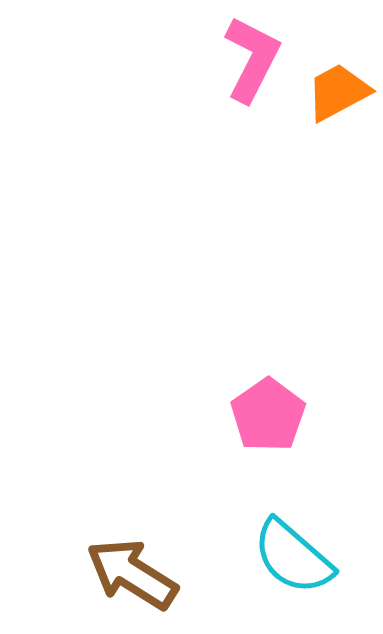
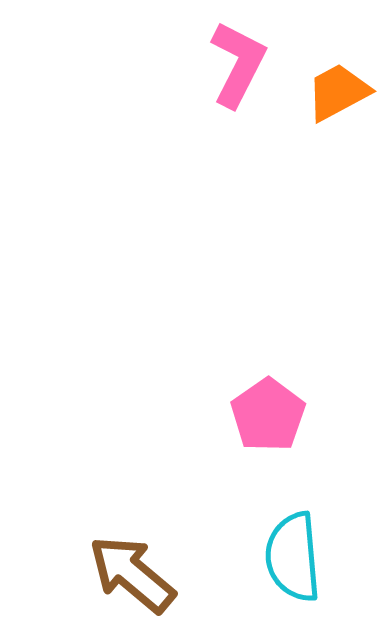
pink L-shape: moved 14 px left, 5 px down
cyan semicircle: rotated 44 degrees clockwise
brown arrow: rotated 8 degrees clockwise
